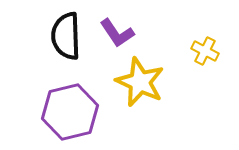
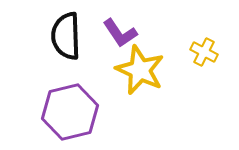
purple L-shape: moved 3 px right
yellow cross: moved 1 px left, 1 px down
yellow star: moved 12 px up
